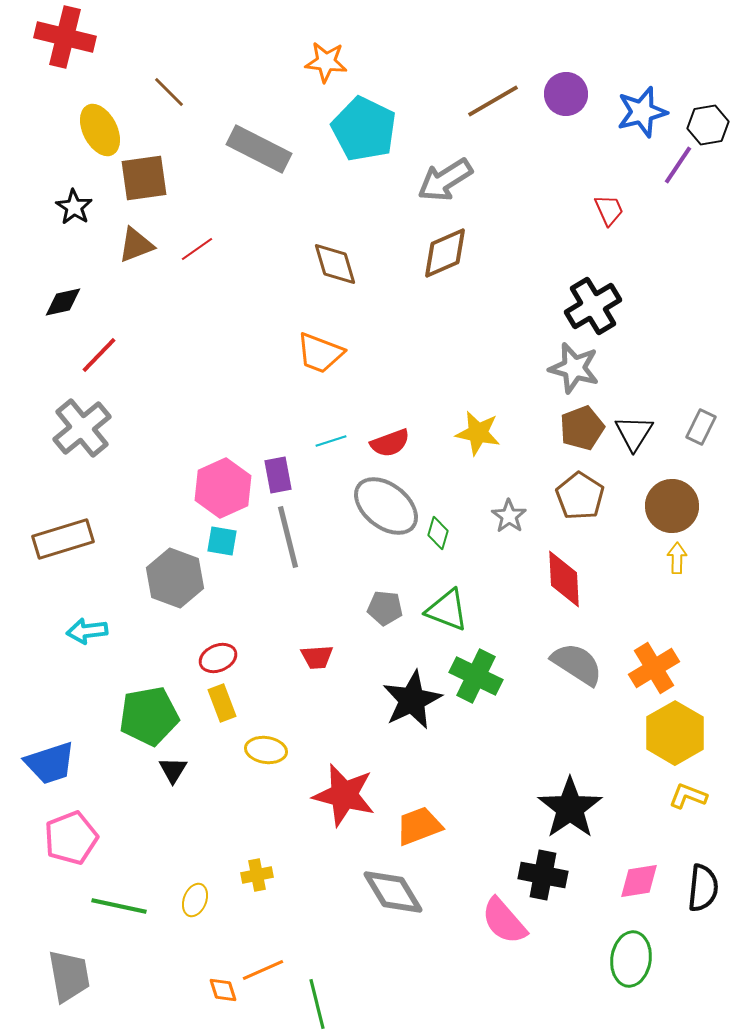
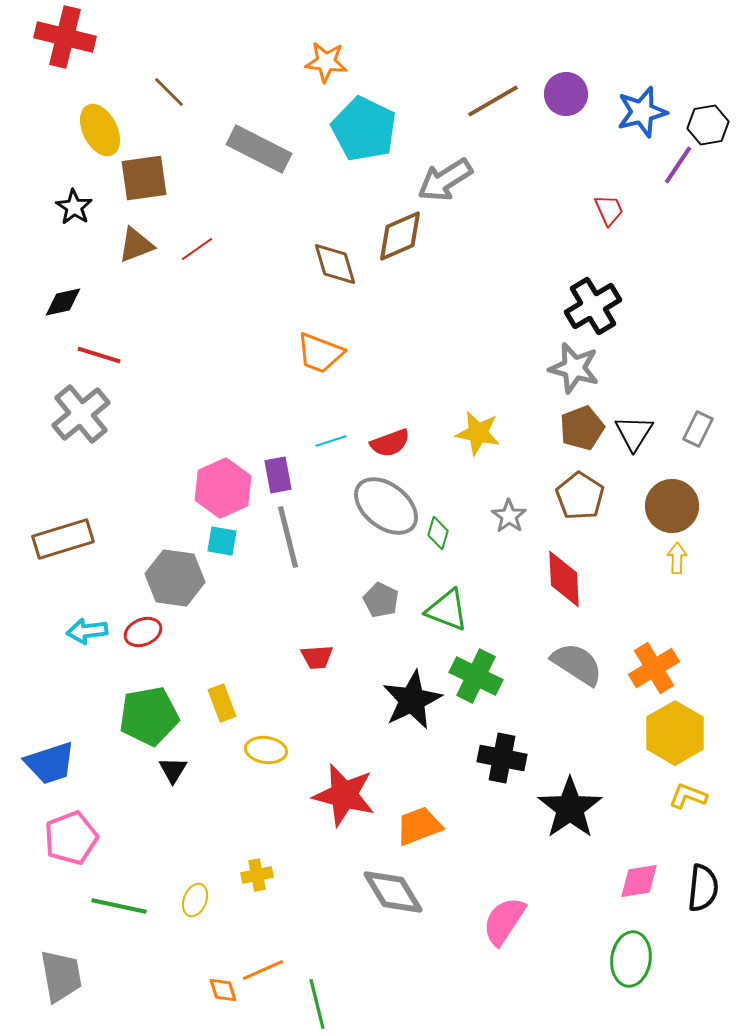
brown diamond at (445, 253): moved 45 px left, 17 px up
red line at (99, 355): rotated 63 degrees clockwise
gray rectangle at (701, 427): moved 3 px left, 2 px down
gray cross at (82, 428): moved 1 px left, 14 px up
gray hexagon at (175, 578): rotated 12 degrees counterclockwise
gray pentagon at (385, 608): moved 4 px left, 8 px up; rotated 20 degrees clockwise
red ellipse at (218, 658): moved 75 px left, 26 px up
black cross at (543, 875): moved 41 px left, 117 px up
pink semicircle at (504, 921): rotated 74 degrees clockwise
gray trapezoid at (69, 976): moved 8 px left
